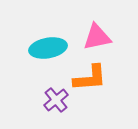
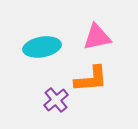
cyan ellipse: moved 6 px left, 1 px up
orange L-shape: moved 1 px right, 1 px down
